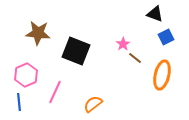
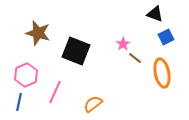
brown star: rotated 10 degrees clockwise
orange ellipse: moved 2 px up; rotated 24 degrees counterclockwise
blue line: rotated 18 degrees clockwise
